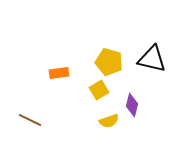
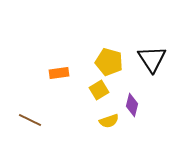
black triangle: rotated 44 degrees clockwise
